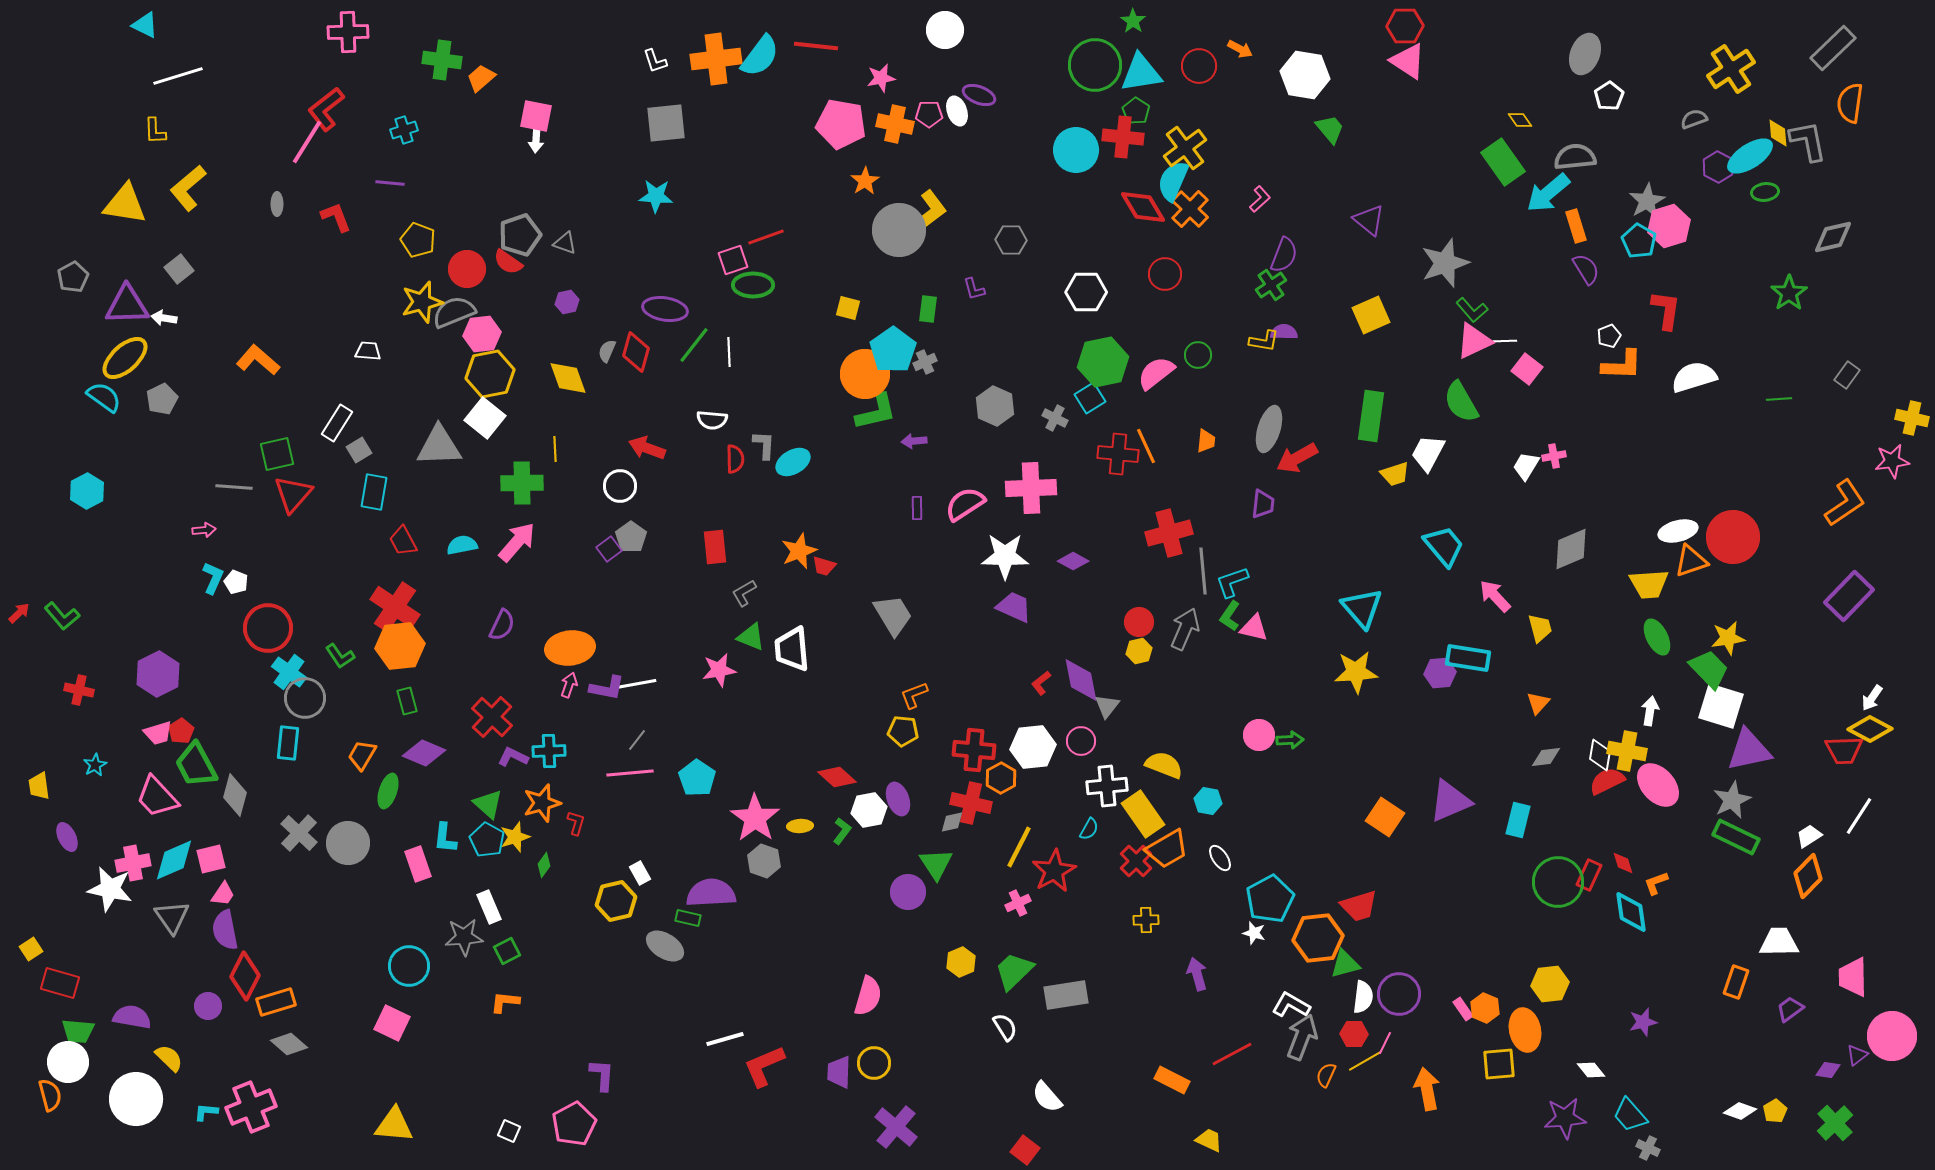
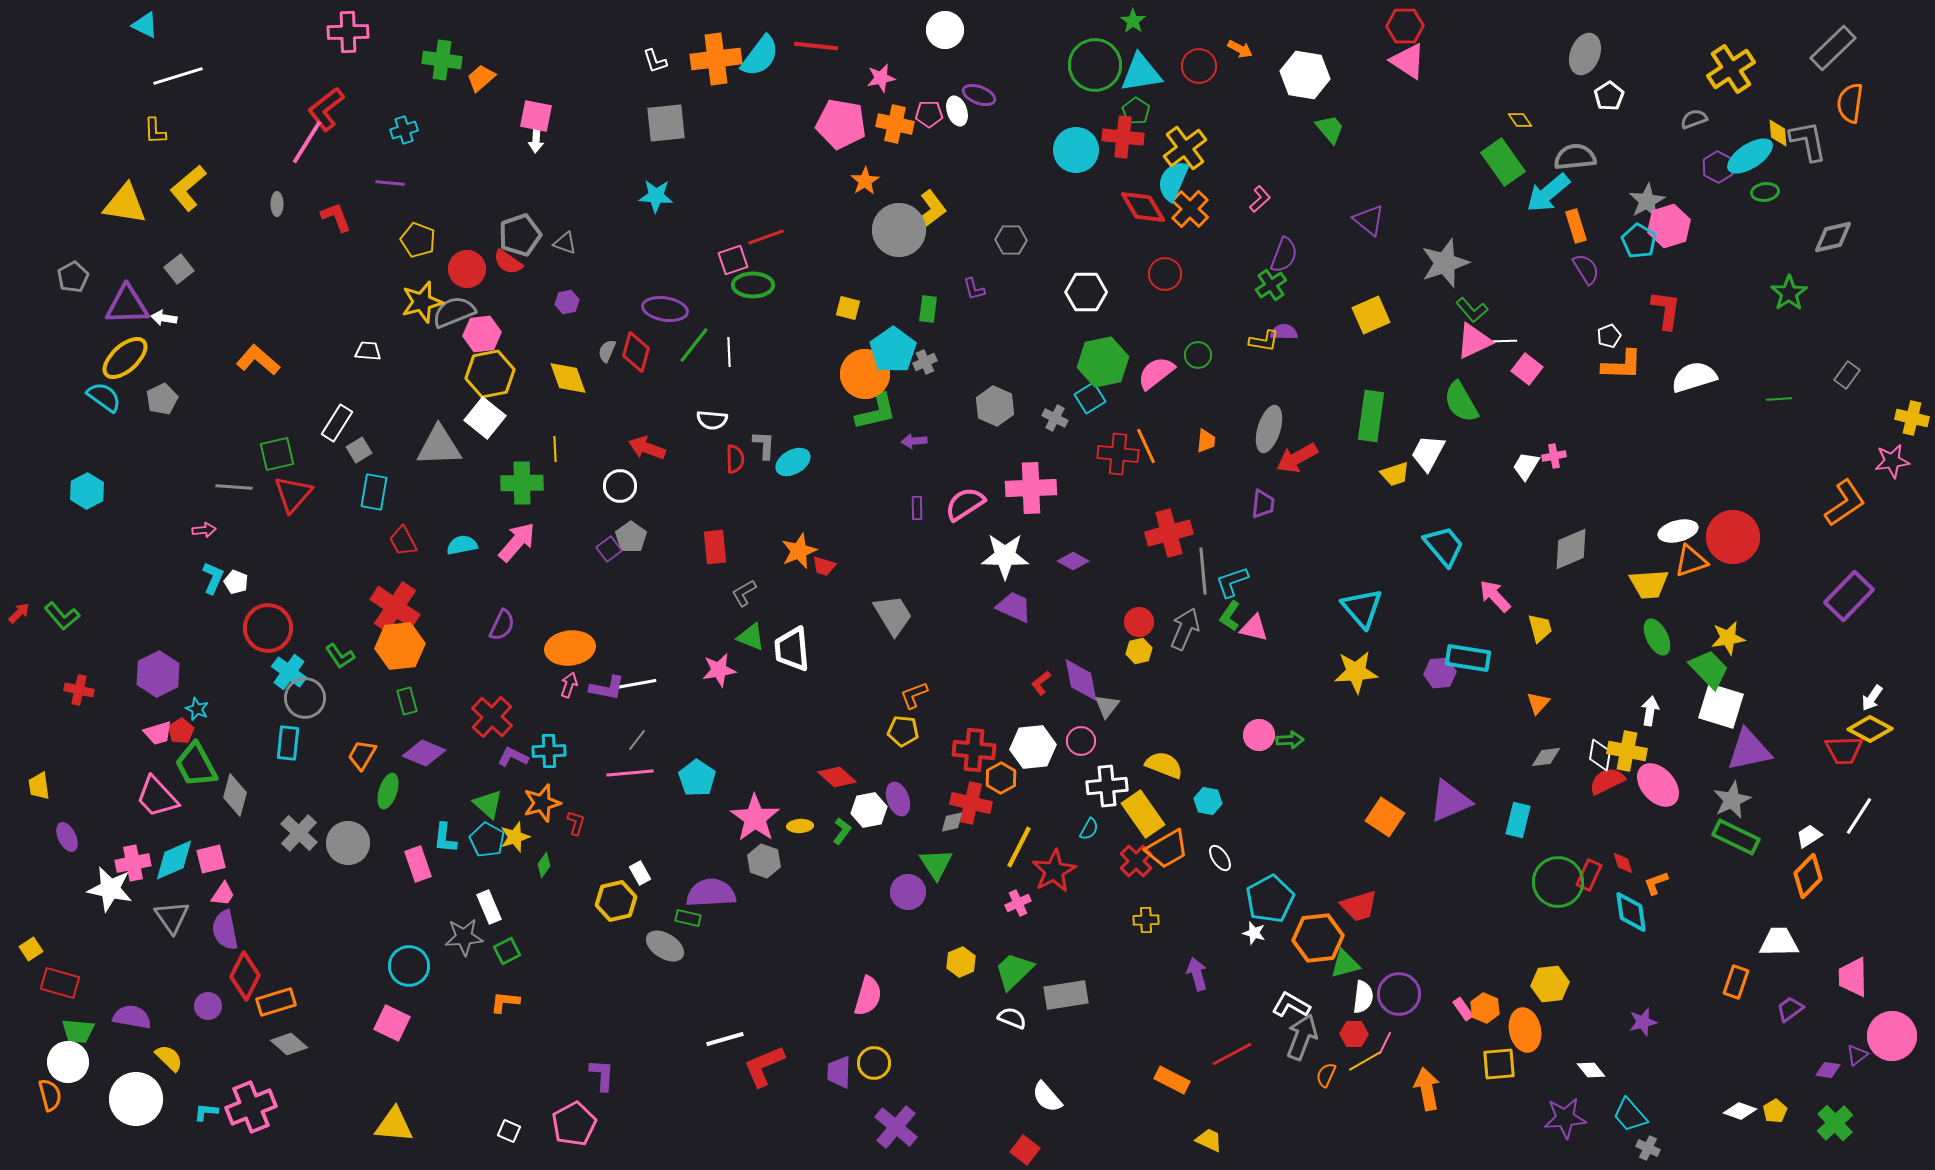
cyan star at (95, 765): moved 102 px right, 56 px up; rotated 20 degrees counterclockwise
white semicircle at (1005, 1027): moved 7 px right, 9 px up; rotated 36 degrees counterclockwise
